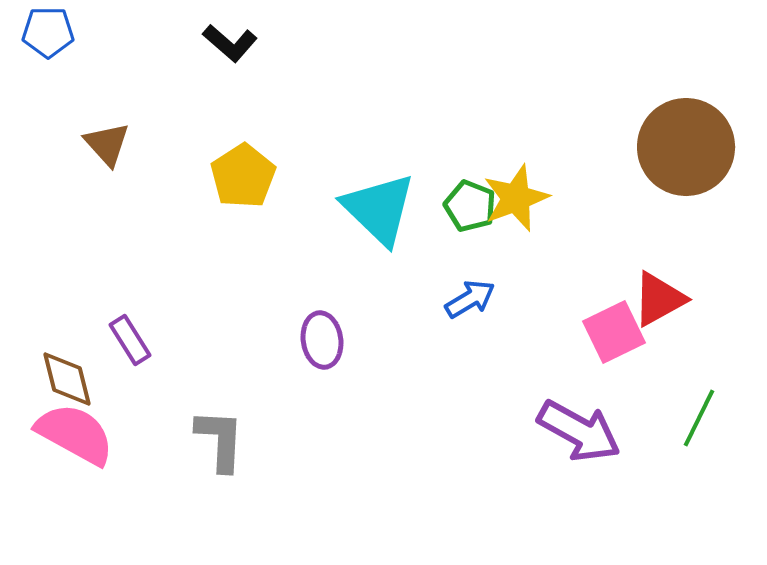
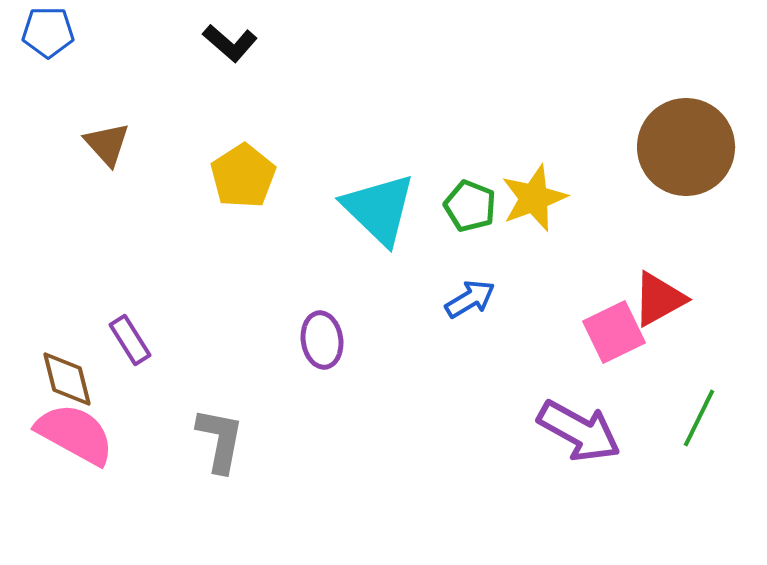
yellow star: moved 18 px right
gray L-shape: rotated 8 degrees clockwise
